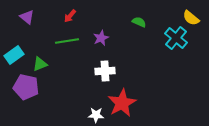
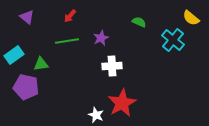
cyan cross: moved 3 px left, 2 px down
green triangle: moved 1 px right; rotated 14 degrees clockwise
white cross: moved 7 px right, 5 px up
white star: rotated 21 degrees clockwise
